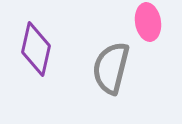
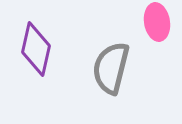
pink ellipse: moved 9 px right
